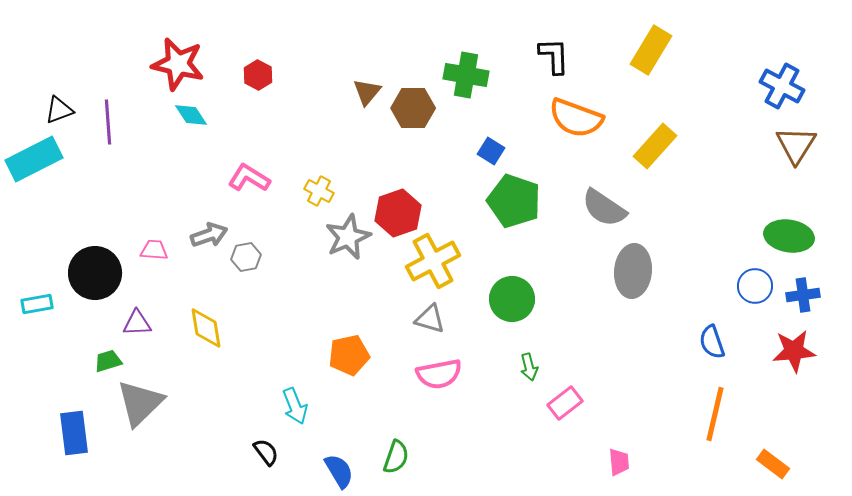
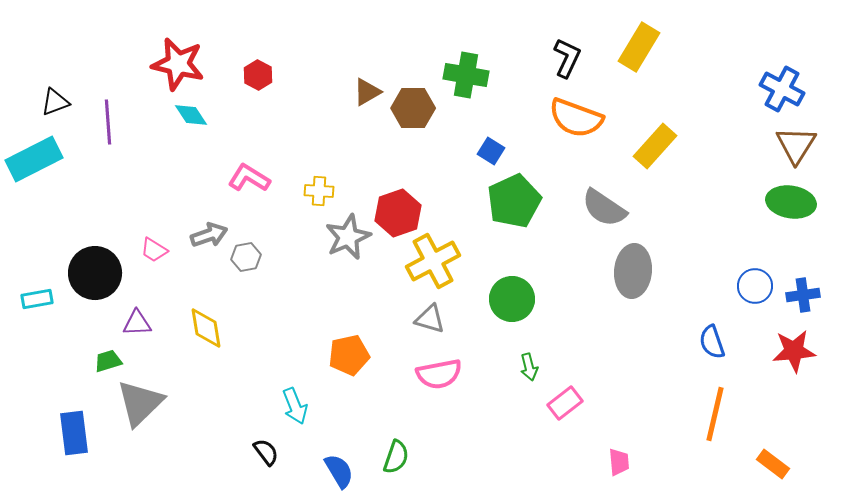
yellow rectangle at (651, 50): moved 12 px left, 3 px up
black L-shape at (554, 56): moved 13 px right, 2 px down; rotated 27 degrees clockwise
blue cross at (782, 86): moved 3 px down
brown triangle at (367, 92): rotated 20 degrees clockwise
black triangle at (59, 110): moved 4 px left, 8 px up
yellow cross at (319, 191): rotated 24 degrees counterclockwise
green pentagon at (514, 201): rotated 28 degrees clockwise
green ellipse at (789, 236): moved 2 px right, 34 px up
pink trapezoid at (154, 250): rotated 152 degrees counterclockwise
cyan rectangle at (37, 304): moved 5 px up
